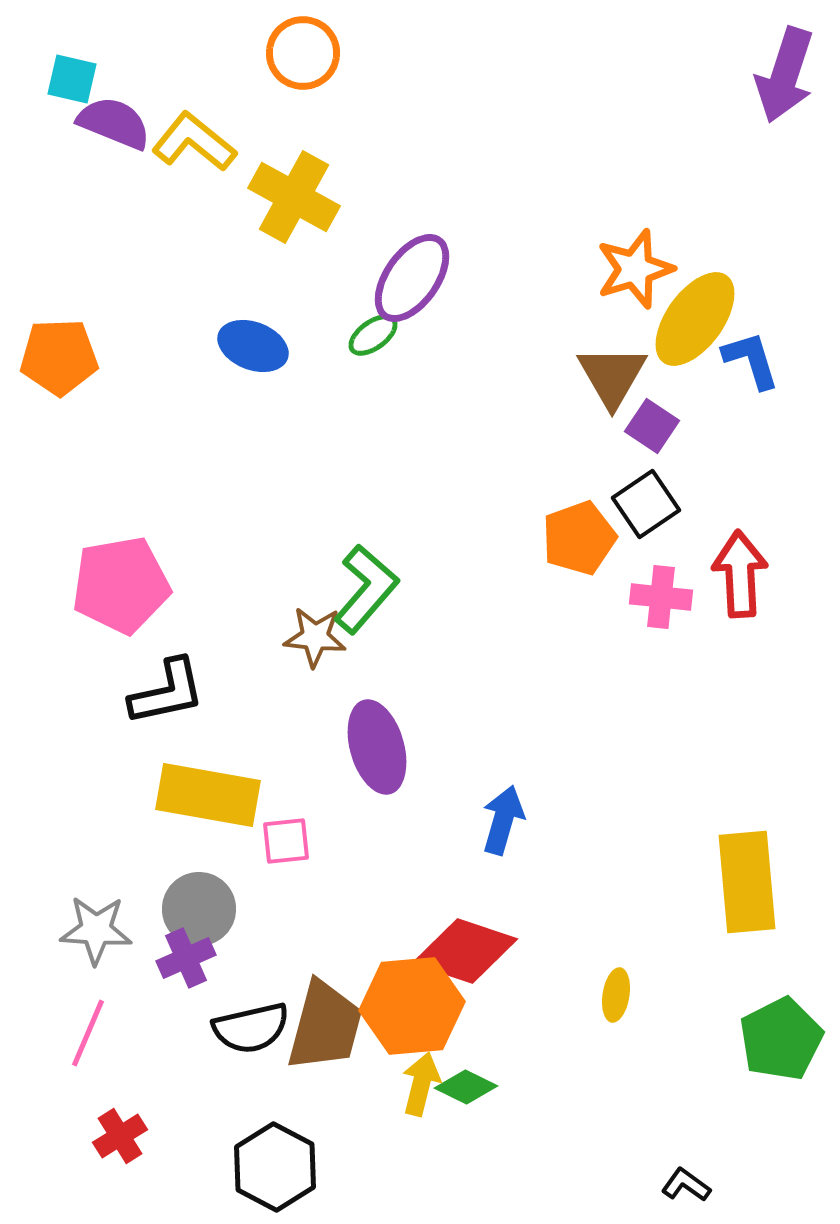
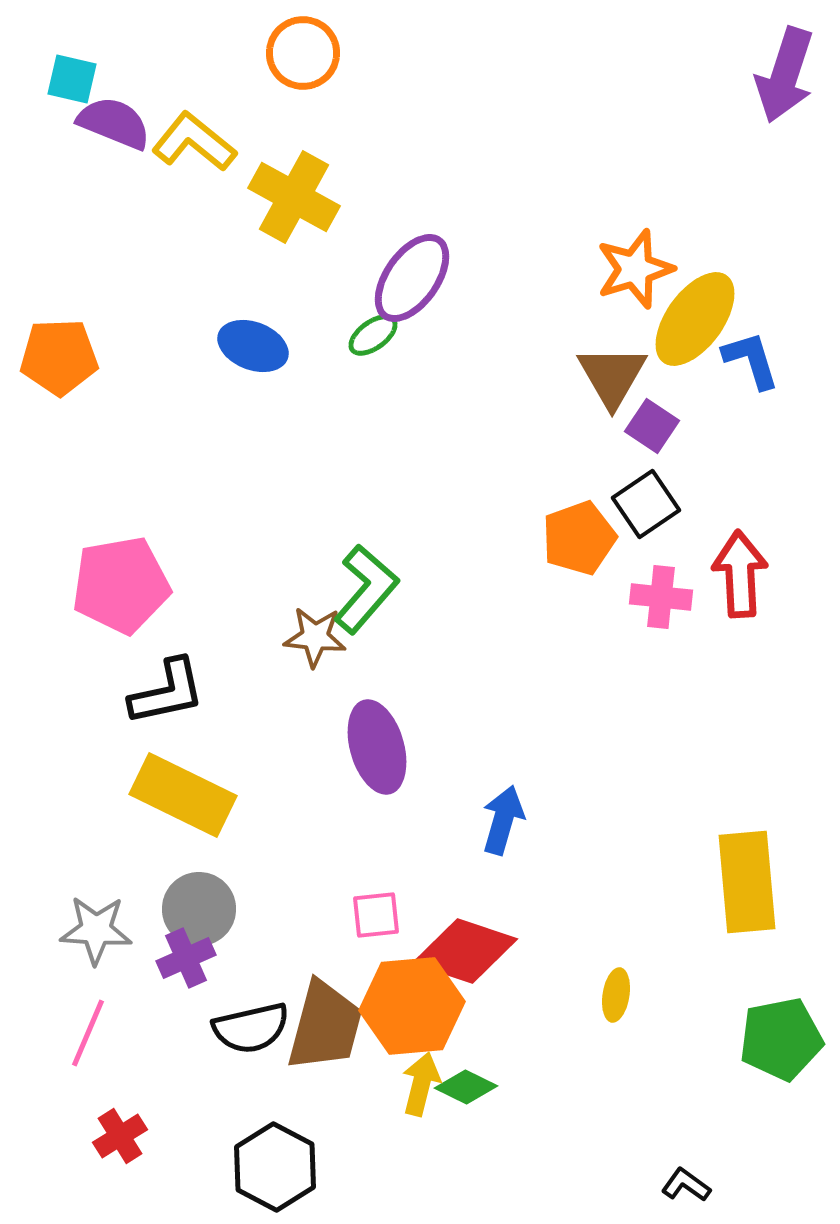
yellow rectangle at (208, 795): moved 25 px left; rotated 16 degrees clockwise
pink square at (286, 841): moved 90 px right, 74 px down
green pentagon at (781, 1039): rotated 16 degrees clockwise
